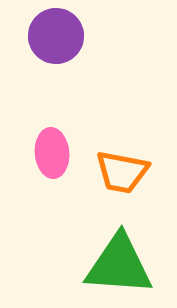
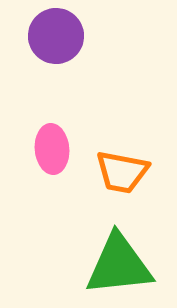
pink ellipse: moved 4 px up
green triangle: rotated 10 degrees counterclockwise
